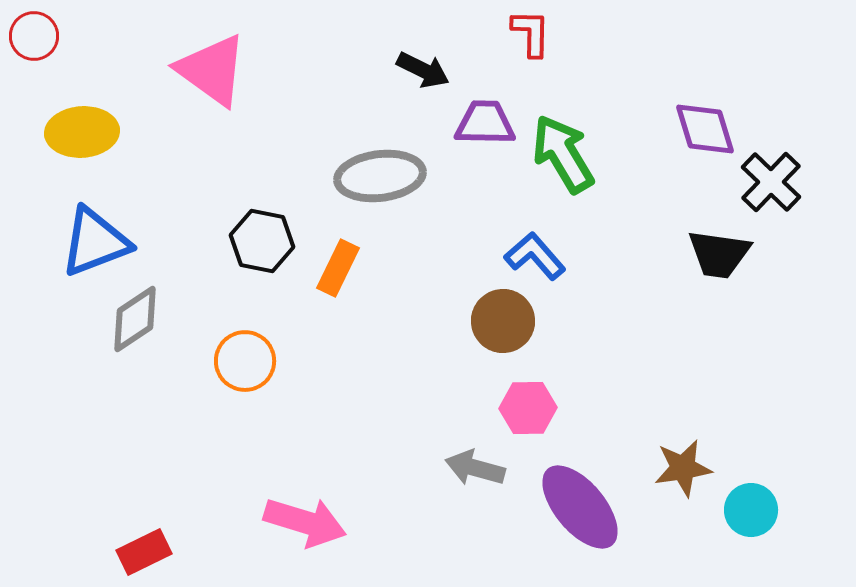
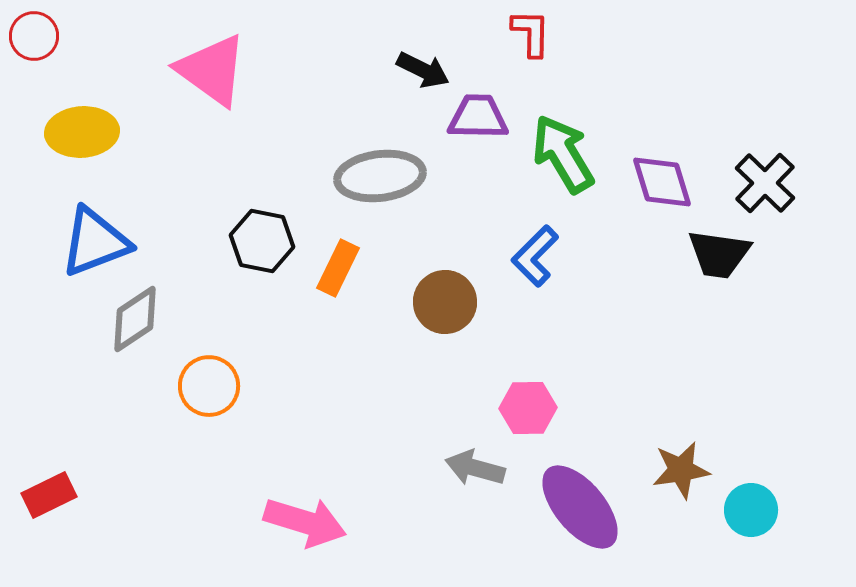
purple trapezoid: moved 7 px left, 6 px up
purple diamond: moved 43 px left, 53 px down
black cross: moved 6 px left, 1 px down
blue L-shape: rotated 94 degrees counterclockwise
brown circle: moved 58 px left, 19 px up
orange circle: moved 36 px left, 25 px down
brown star: moved 2 px left, 2 px down
red rectangle: moved 95 px left, 57 px up
